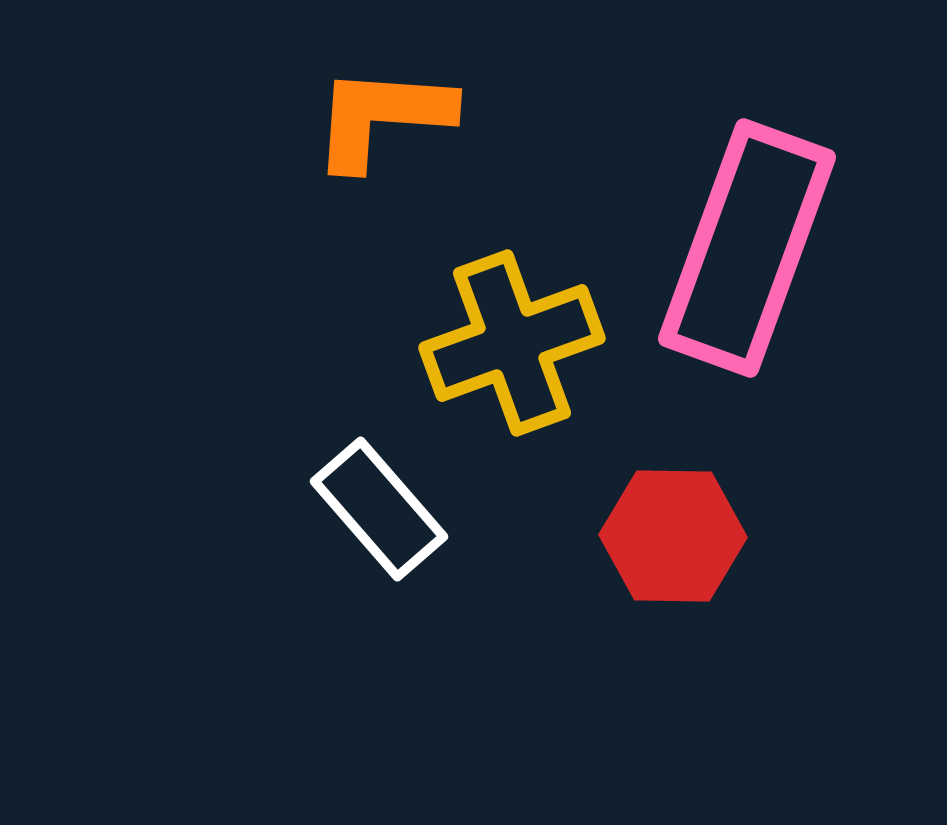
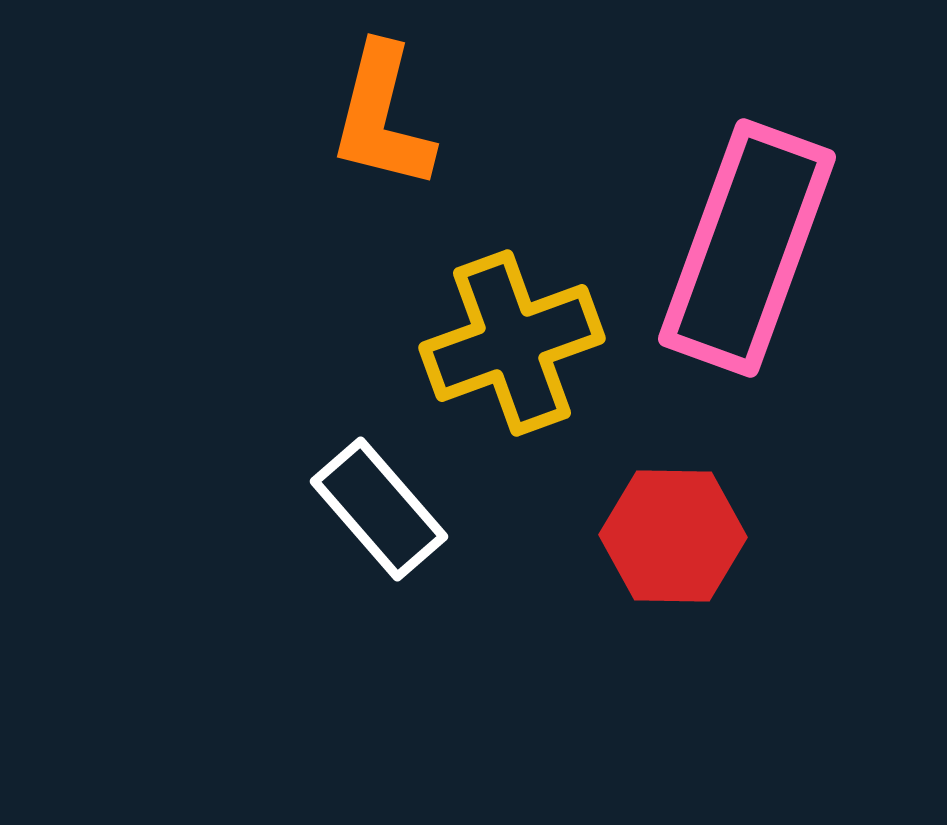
orange L-shape: rotated 80 degrees counterclockwise
